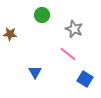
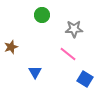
gray star: rotated 24 degrees counterclockwise
brown star: moved 1 px right, 13 px down; rotated 24 degrees counterclockwise
